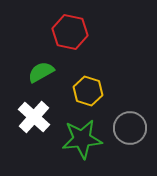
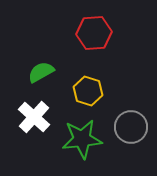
red hexagon: moved 24 px right, 1 px down; rotated 16 degrees counterclockwise
gray circle: moved 1 px right, 1 px up
